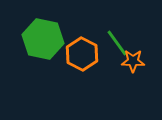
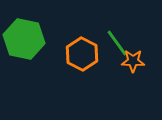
green hexagon: moved 19 px left
